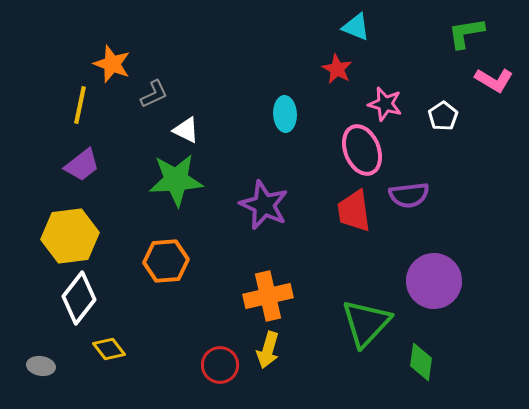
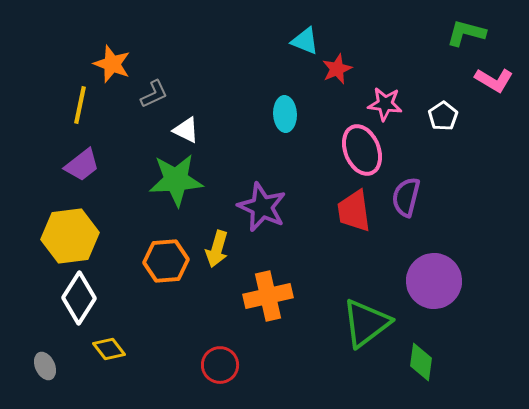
cyan triangle: moved 51 px left, 14 px down
green L-shape: rotated 24 degrees clockwise
red star: rotated 20 degrees clockwise
pink star: rotated 8 degrees counterclockwise
purple semicircle: moved 3 px left, 2 px down; rotated 111 degrees clockwise
purple star: moved 2 px left, 2 px down
white diamond: rotated 6 degrees counterclockwise
green triangle: rotated 10 degrees clockwise
yellow arrow: moved 51 px left, 101 px up
gray ellipse: moved 4 px right; rotated 56 degrees clockwise
